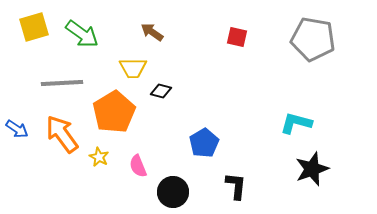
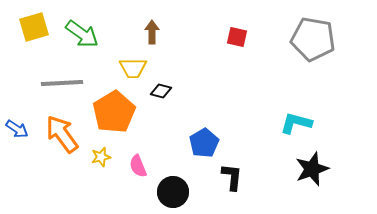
brown arrow: rotated 55 degrees clockwise
yellow star: moved 2 px right; rotated 30 degrees clockwise
black L-shape: moved 4 px left, 9 px up
